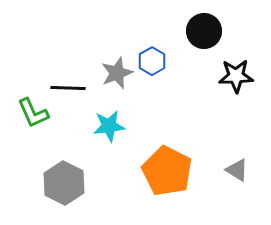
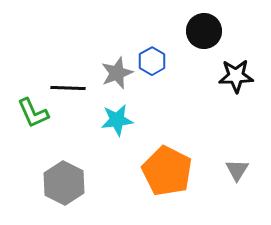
cyan star: moved 8 px right, 6 px up
gray triangle: rotated 30 degrees clockwise
